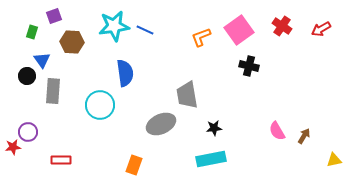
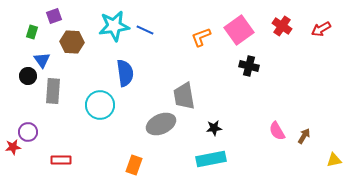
black circle: moved 1 px right
gray trapezoid: moved 3 px left, 1 px down
